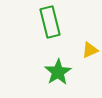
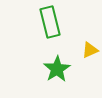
green star: moved 1 px left, 3 px up
